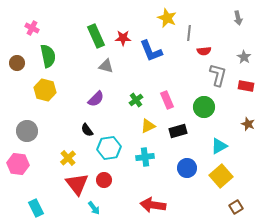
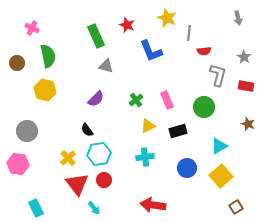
red star: moved 4 px right, 13 px up; rotated 21 degrees clockwise
cyan hexagon: moved 10 px left, 6 px down
